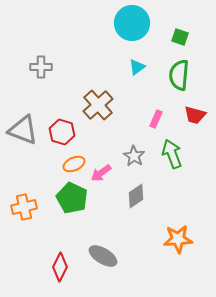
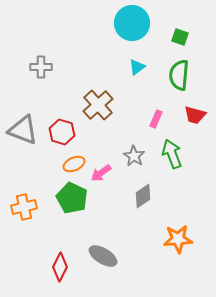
gray diamond: moved 7 px right
